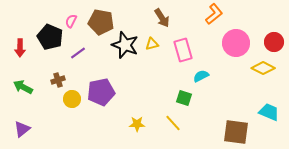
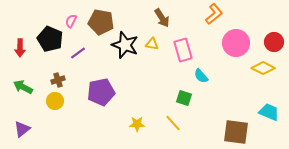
black pentagon: moved 2 px down
yellow triangle: rotated 24 degrees clockwise
cyan semicircle: rotated 105 degrees counterclockwise
yellow circle: moved 17 px left, 2 px down
